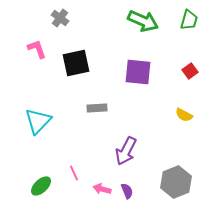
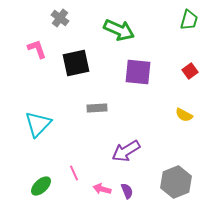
green arrow: moved 24 px left, 9 px down
cyan triangle: moved 3 px down
purple arrow: rotated 32 degrees clockwise
